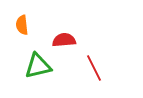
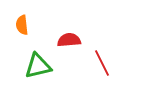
red semicircle: moved 5 px right
red line: moved 8 px right, 5 px up
